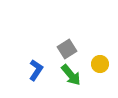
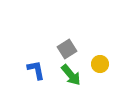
blue L-shape: rotated 45 degrees counterclockwise
